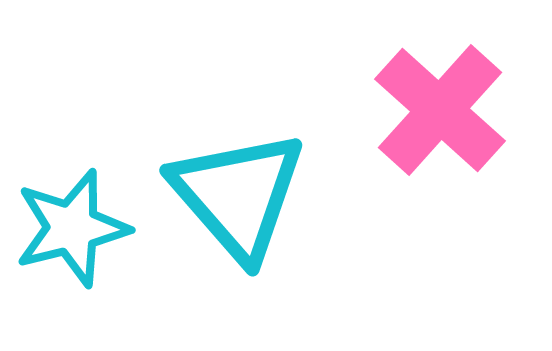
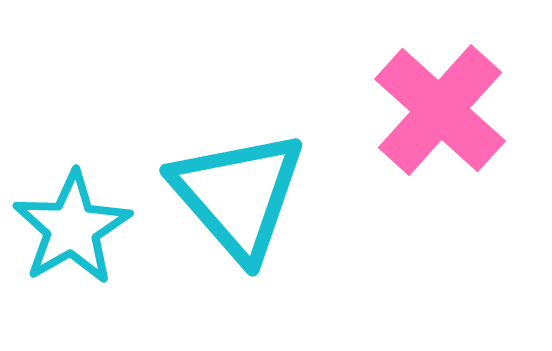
cyan star: rotated 16 degrees counterclockwise
